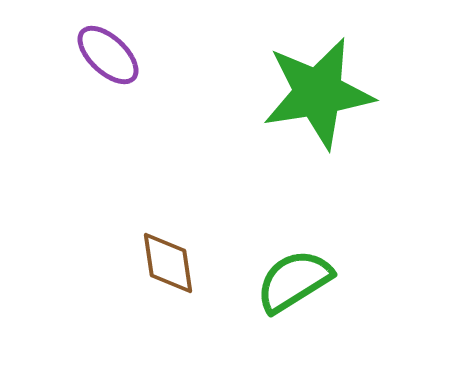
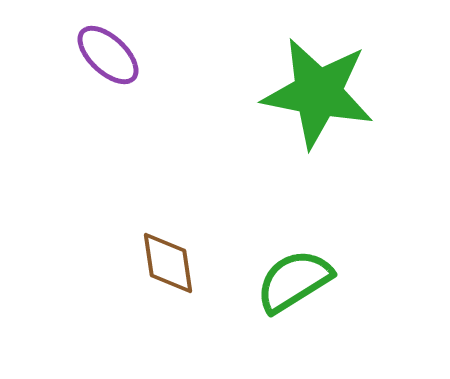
green star: rotated 20 degrees clockwise
